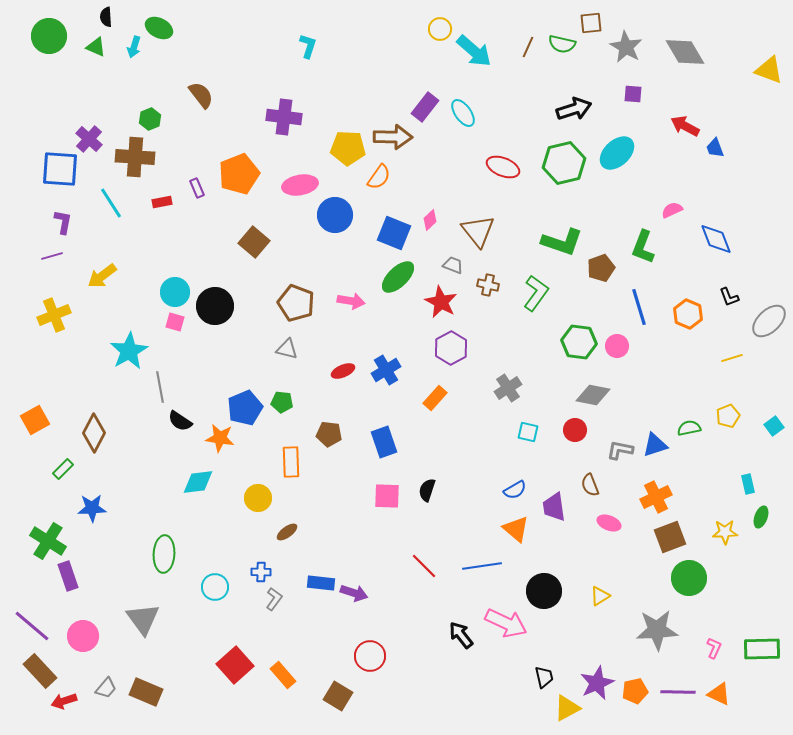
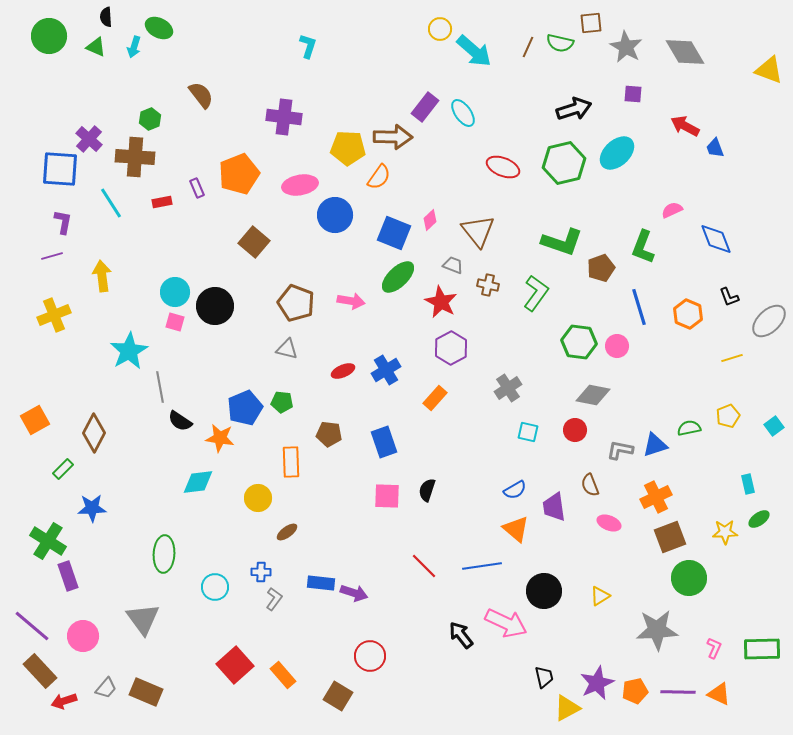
green semicircle at (562, 44): moved 2 px left, 1 px up
yellow arrow at (102, 276): rotated 120 degrees clockwise
green ellipse at (761, 517): moved 2 px left, 2 px down; rotated 35 degrees clockwise
